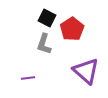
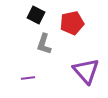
black square: moved 11 px left, 3 px up
red pentagon: moved 6 px up; rotated 20 degrees clockwise
purple triangle: rotated 8 degrees clockwise
